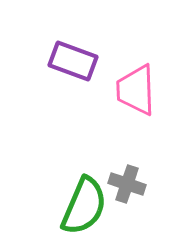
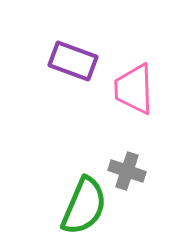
pink trapezoid: moved 2 px left, 1 px up
gray cross: moved 13 px up
